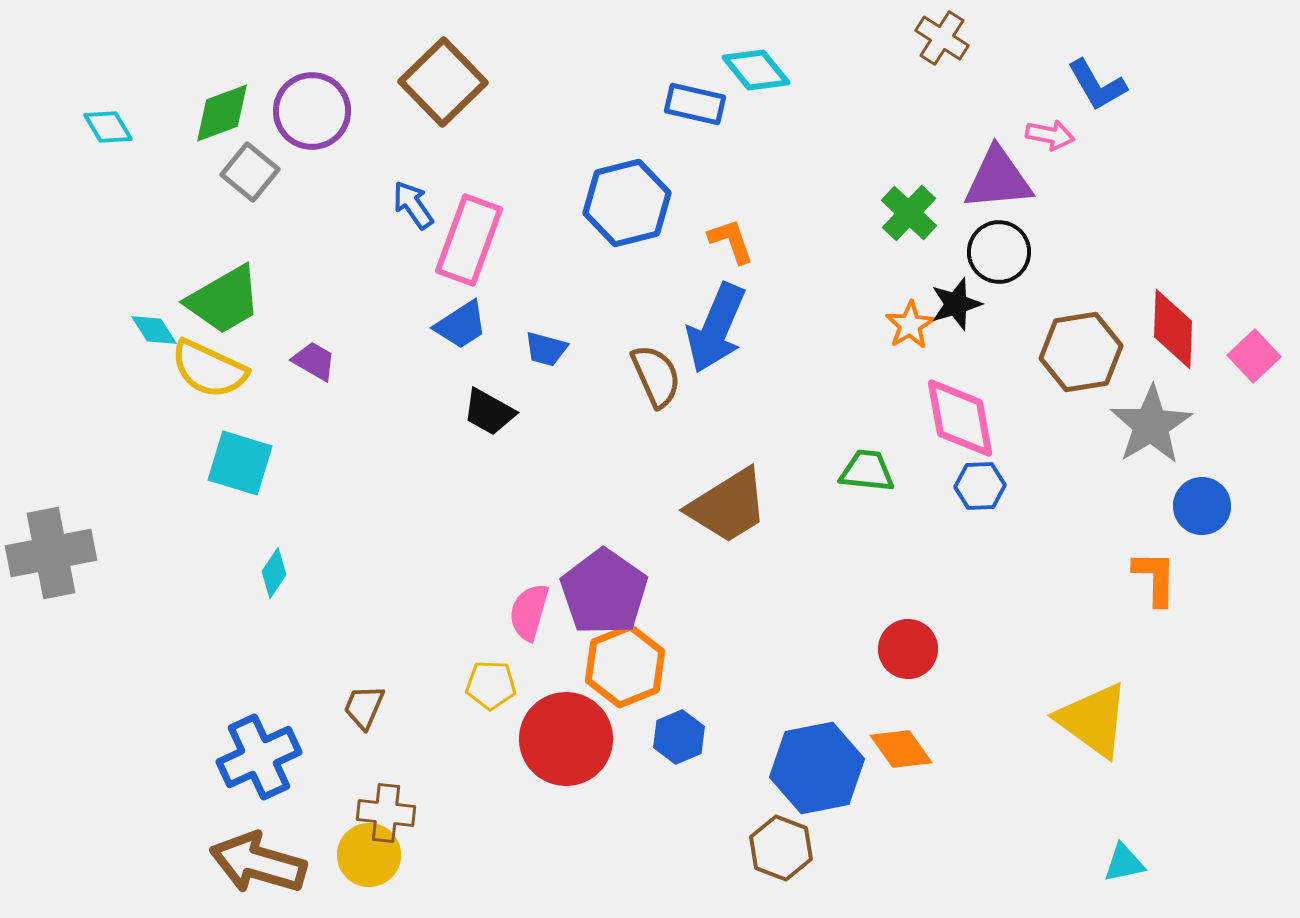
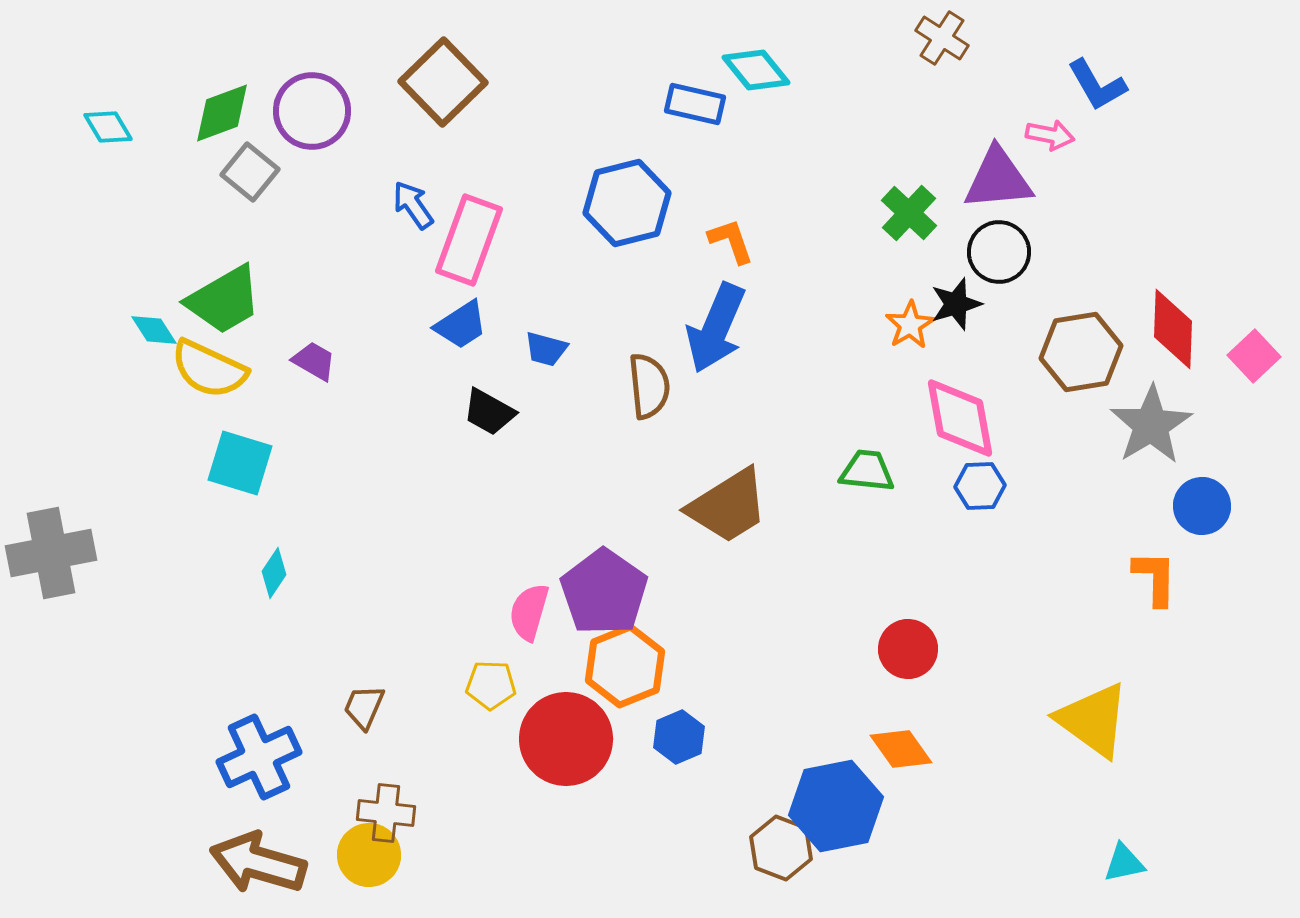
brown semicircle at (656, 376): moved 7 px left, 10 px down; rotated 18 degrees clockwise
blue hexagon at (817, 768): moved 19 px right, 38 px down
